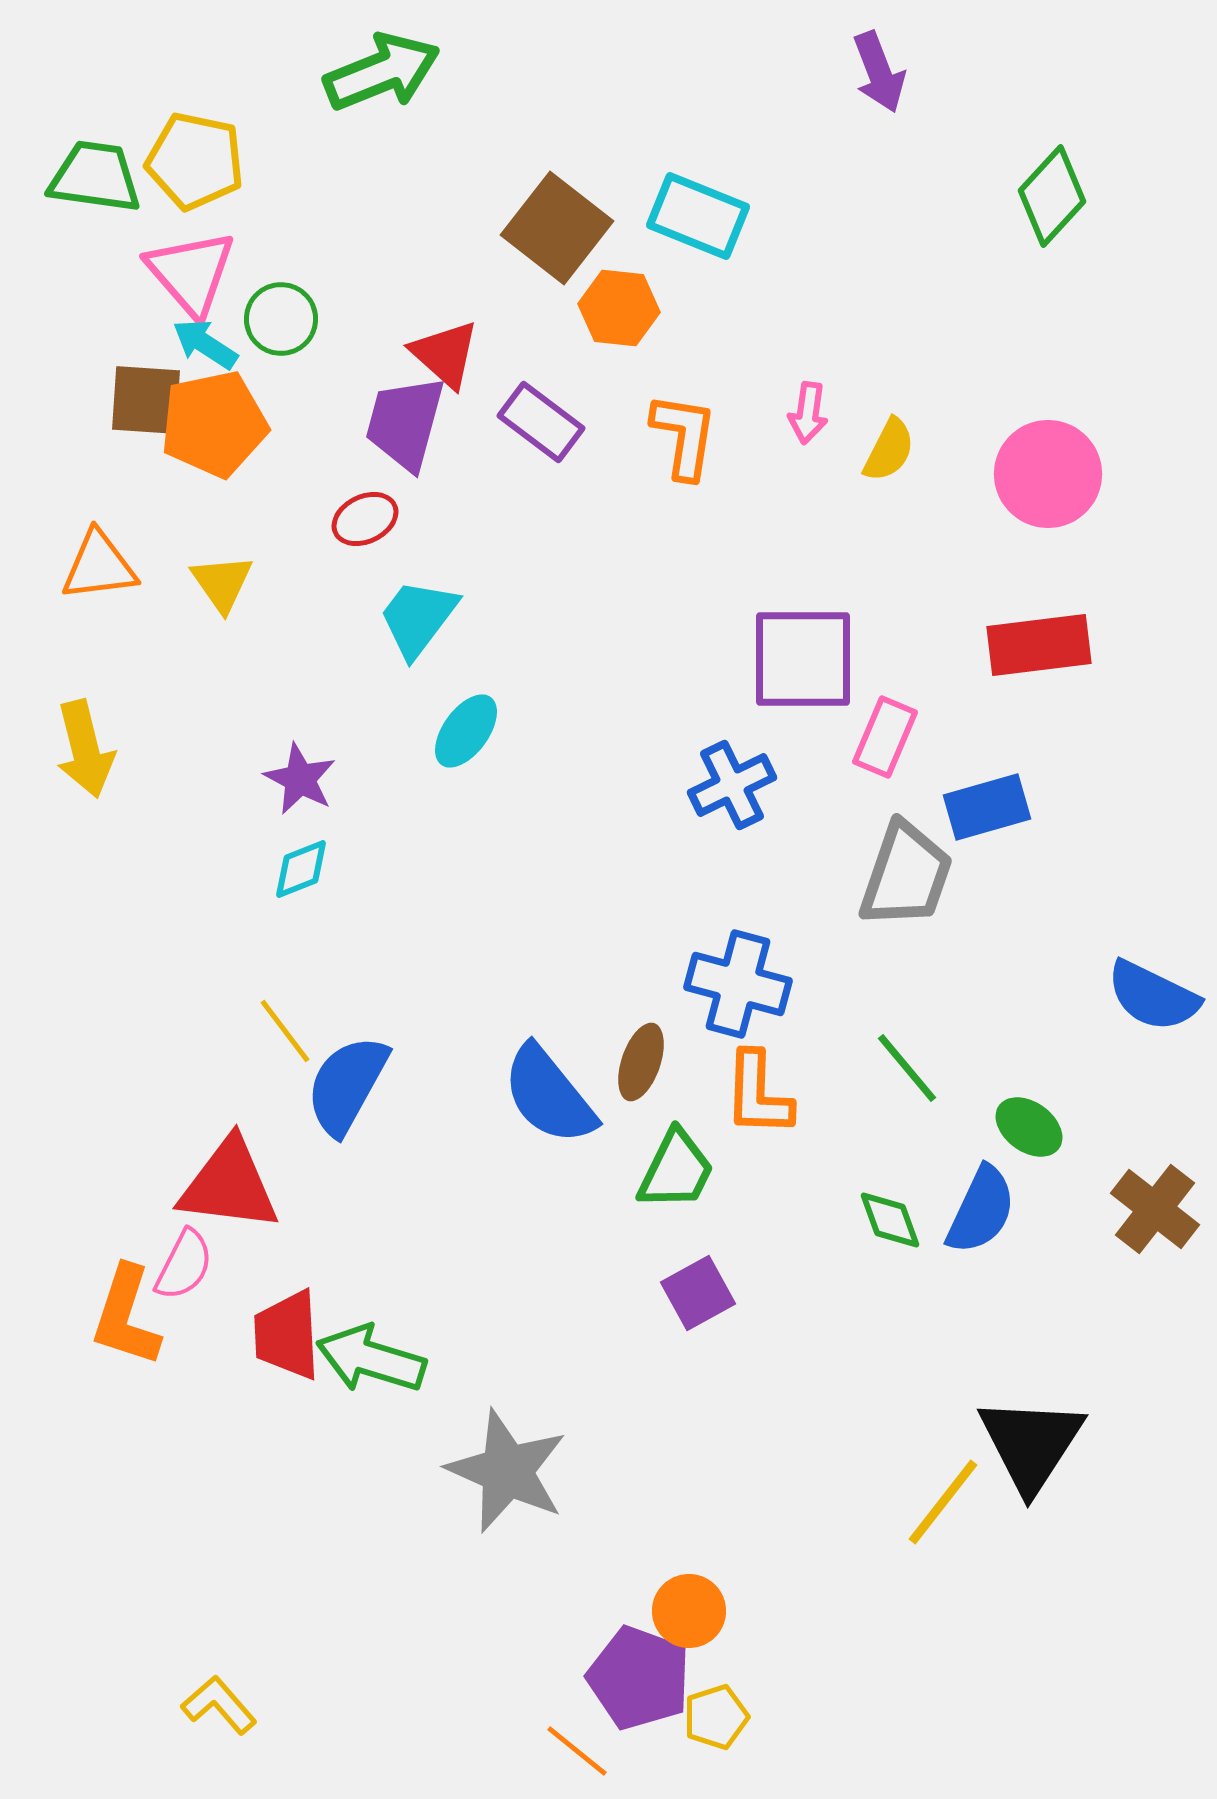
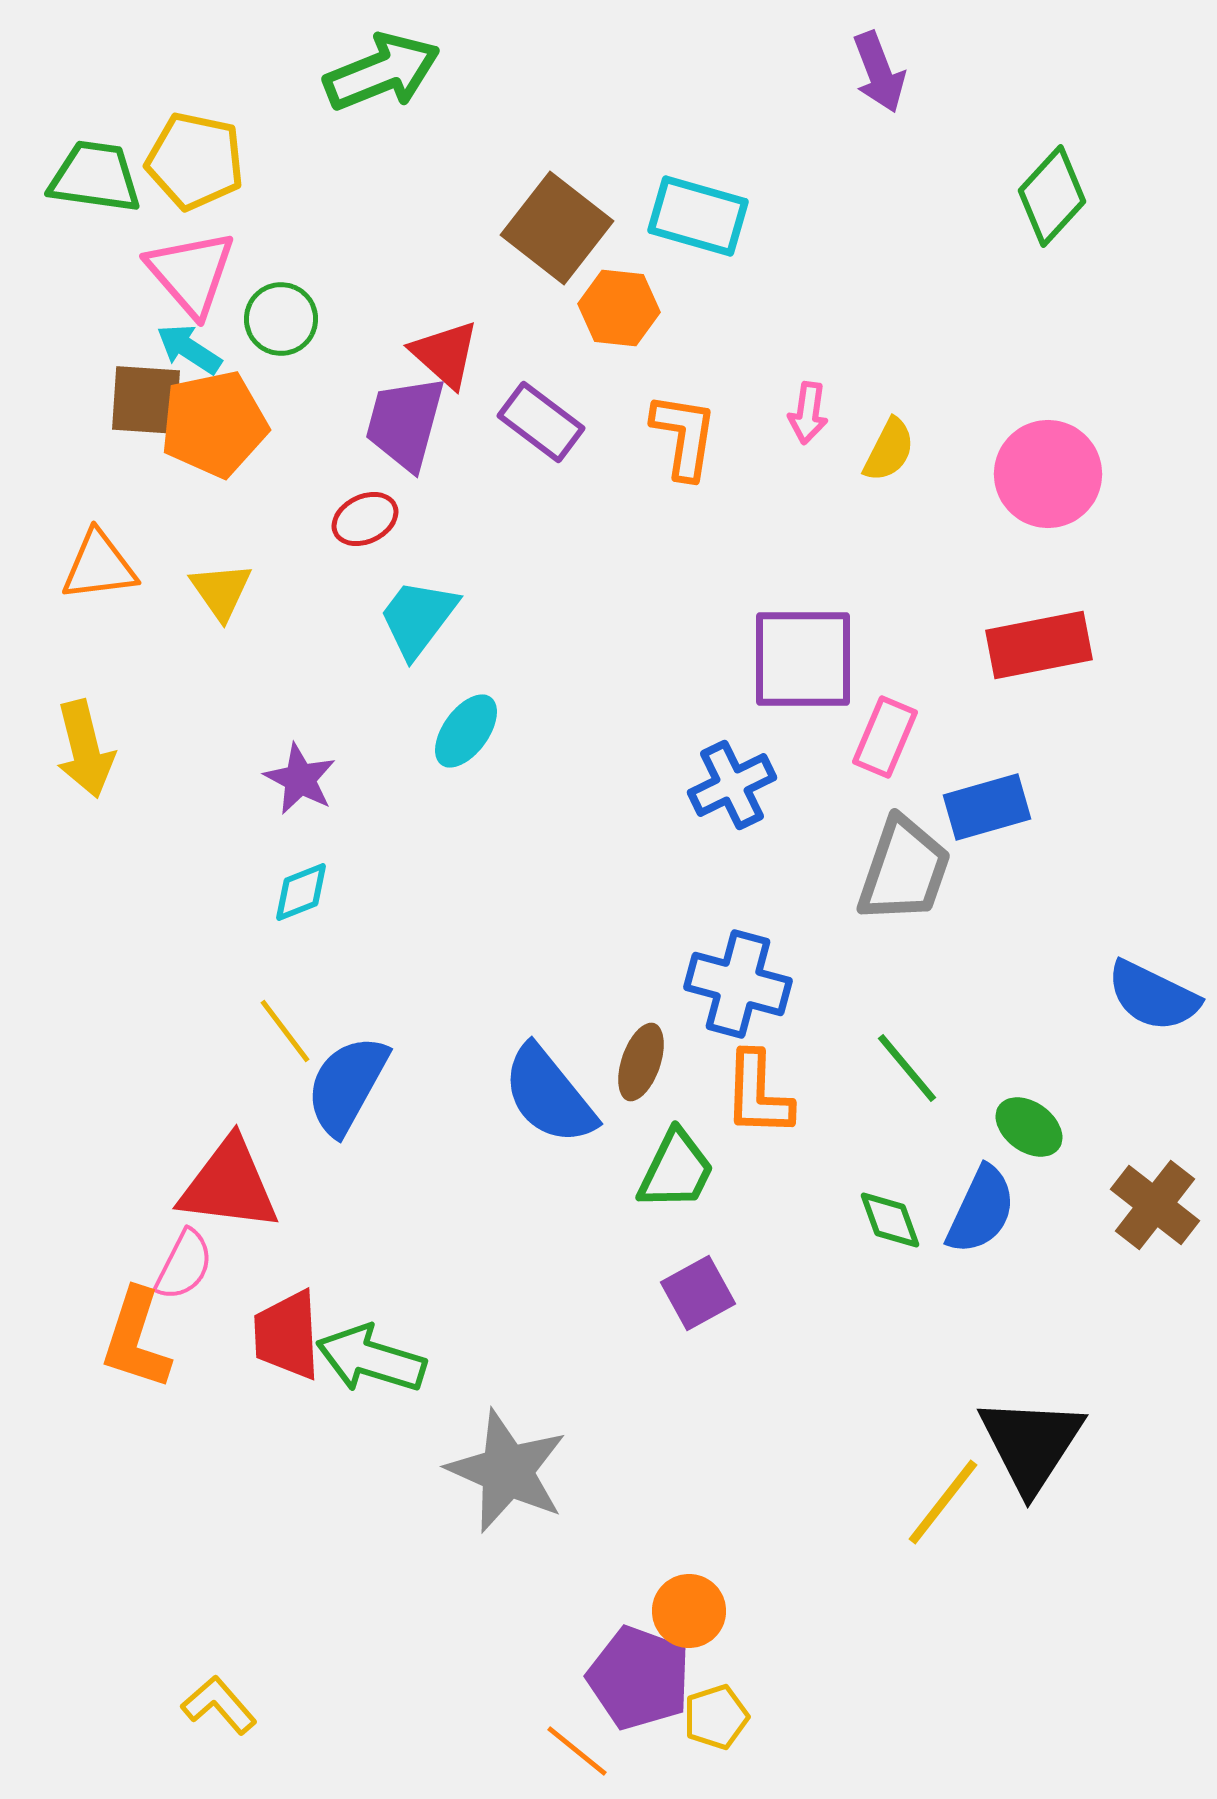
cyan rectangle at (698, 216): rotated 6 degrees counterclockwise
cyan arrow at (205, 344): moved 16 px left, 5 px down
yellow triangle at (222, 583): moved 1 px left, 8 px down
red rectangle at (1039, 645): rotated 4 degrees counterclockwise
cyan diamond at (301, 869): moved 23 px down
gray trapezoid at (906, 875): moved 2 px left, 5 px up
brown cross at (1155, 1209): moved 4 px up
orange L-shape at (126, 1316): moved 10 px right, 23 px down
